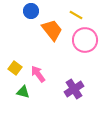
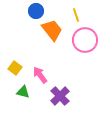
blue circle: moved 5 px right
yellow line: rotated 40 degrees clockwise
pink arrow: moved 2 px right, 1 px down
purple cross: moved 14 px left, 7 px down; rotated 12 degrees counterclockwise
